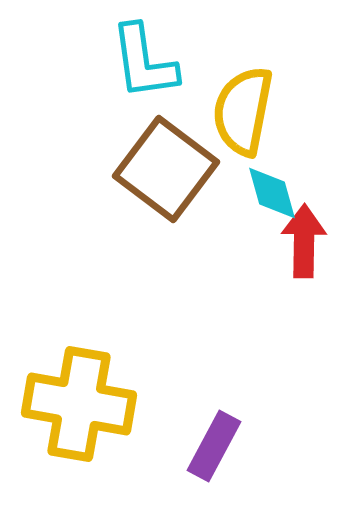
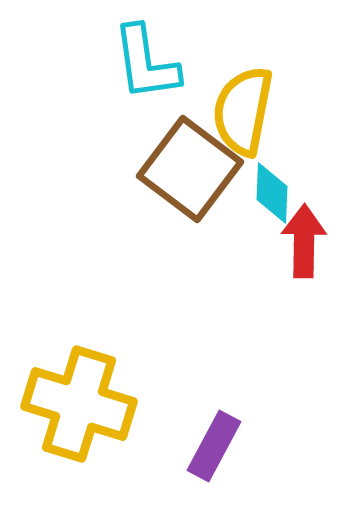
cyan L-shape: moved 2 px right, 1 px down
brown square: moved 24 px right
cyan diamond: rotated 18 degrees clockwise
yellow cross: rotated 7 degrees clockwise
